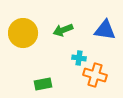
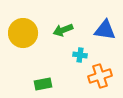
cyan cross: moved 1 px right, 3 px up
orange cross: moved 5 px right, 1 px down; rotated 35 degrees counterclockwise
